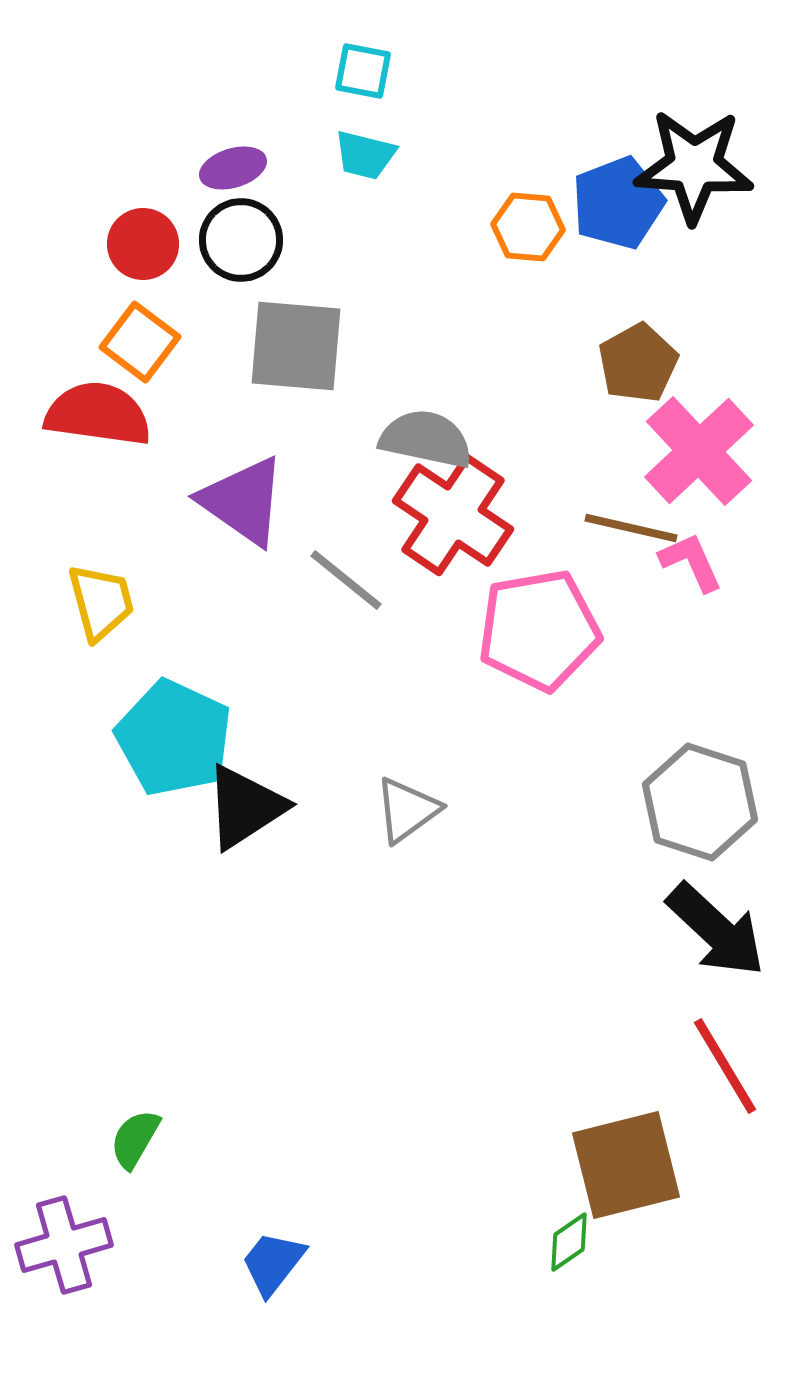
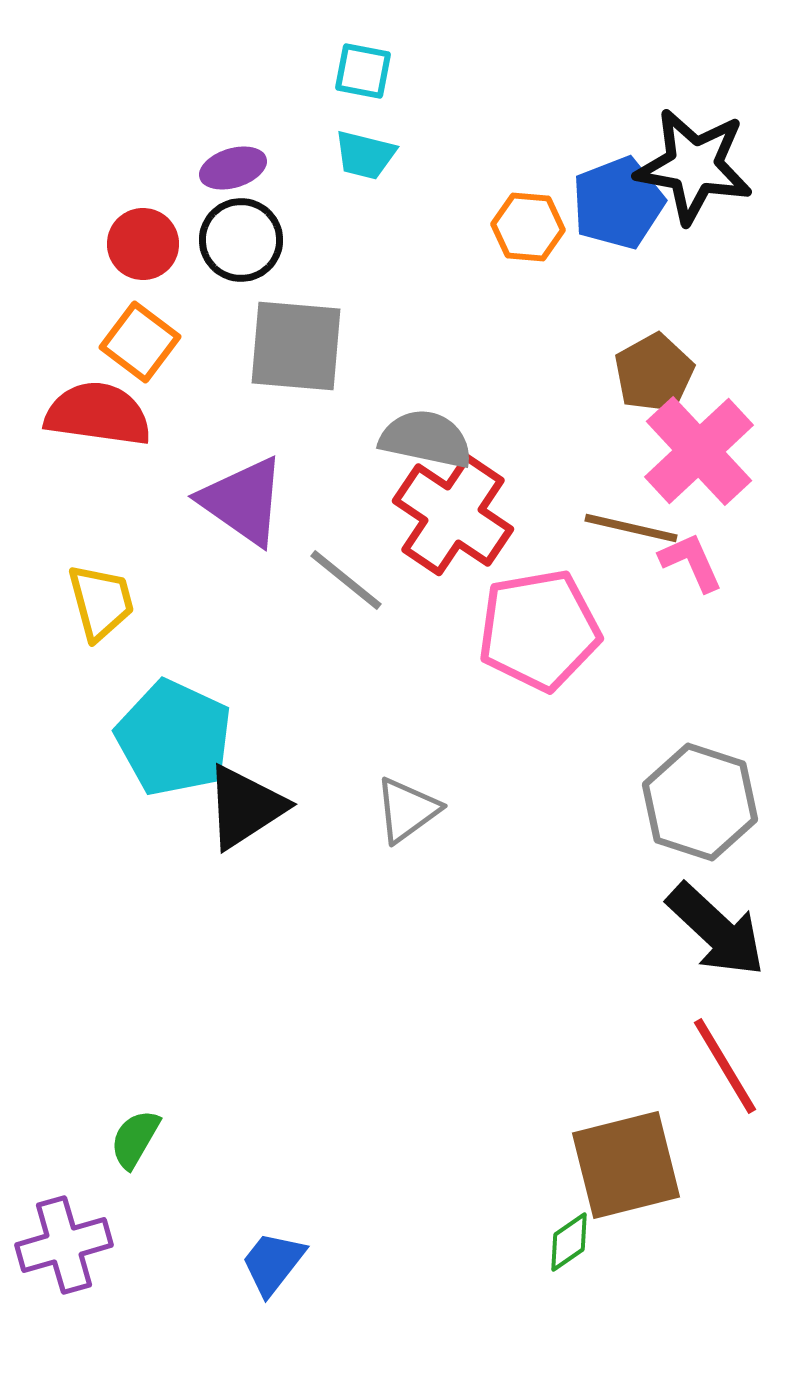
black star: rotated 6 degrees clockwise
brown pentagon: moved 16 px right, 10 px down
